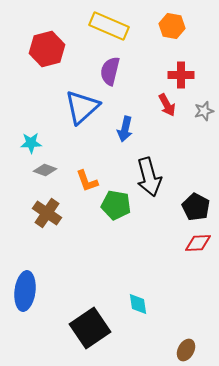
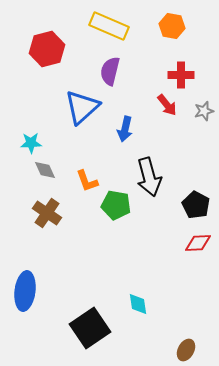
red arrow: rotated 10 degrees counterclockwise
gray diamond: rotated 45 degrees clockwise
black pentagon: moved 2 px up
